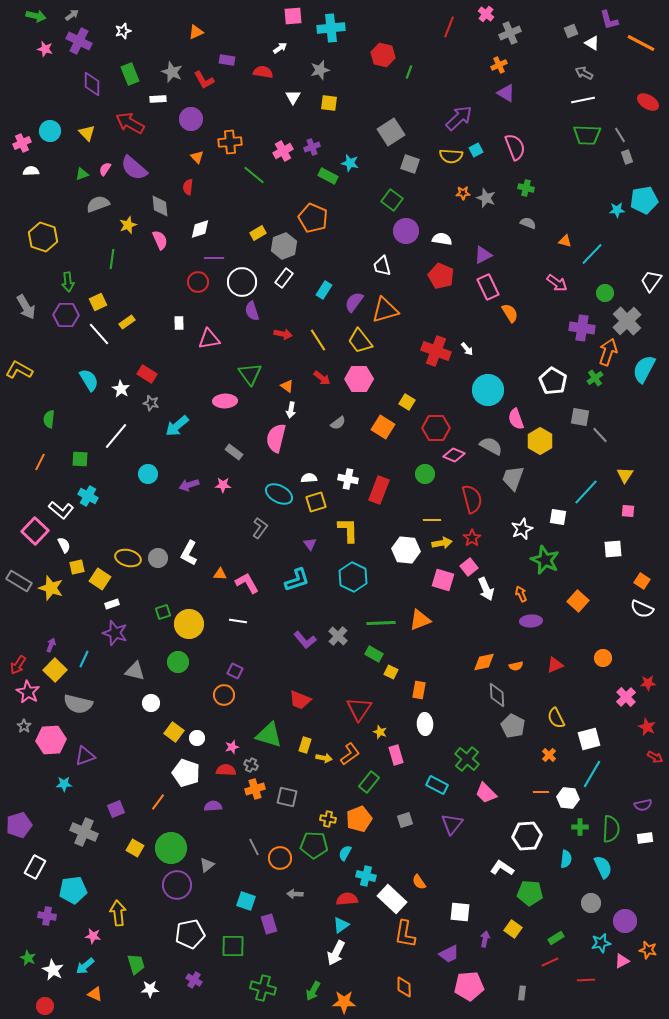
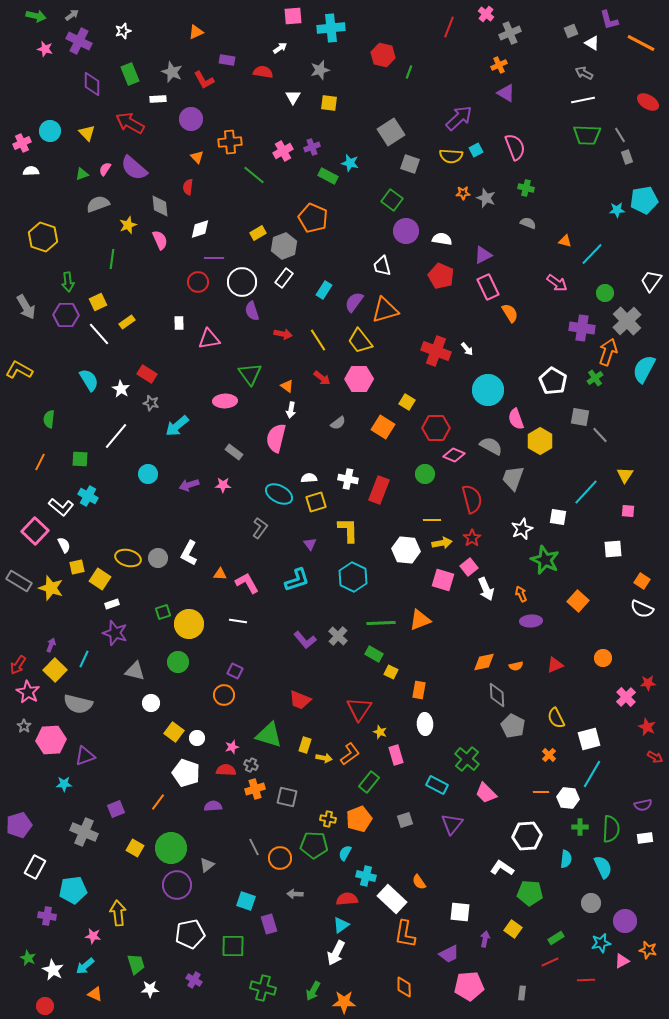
white L-shape at (61, 510): moved 3 px up
